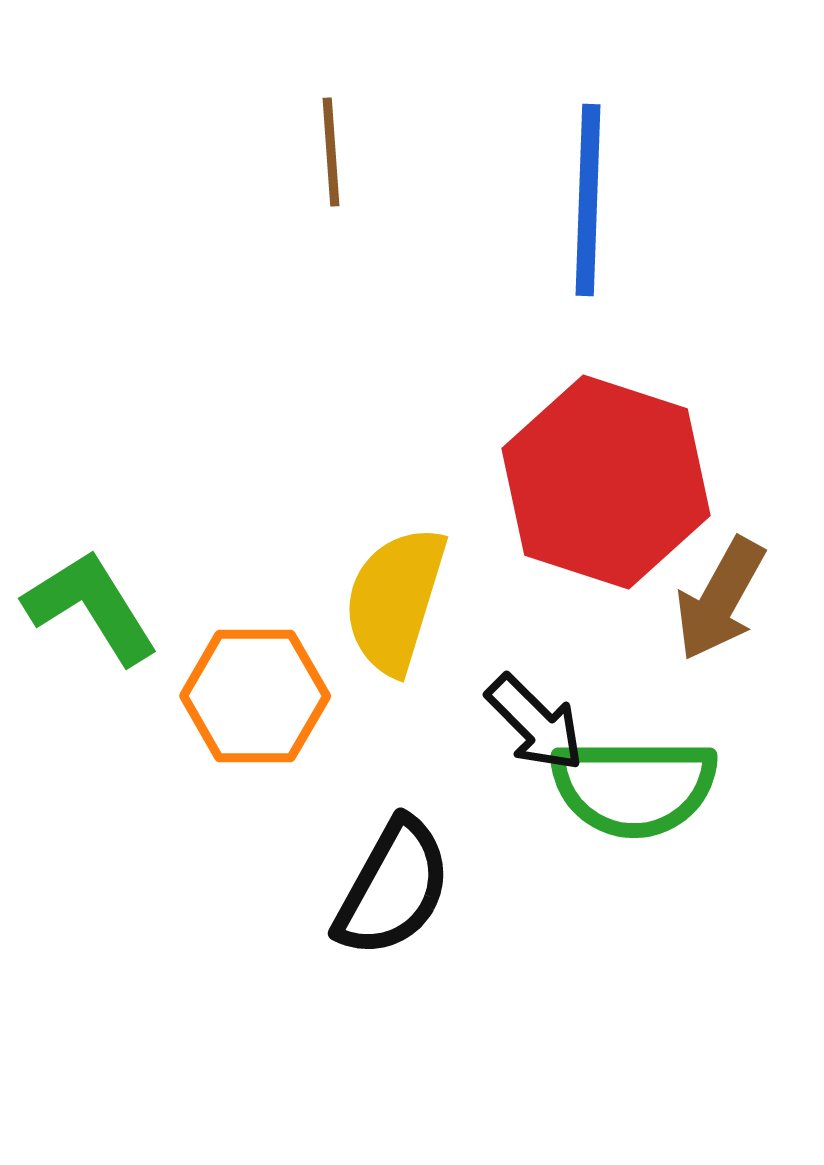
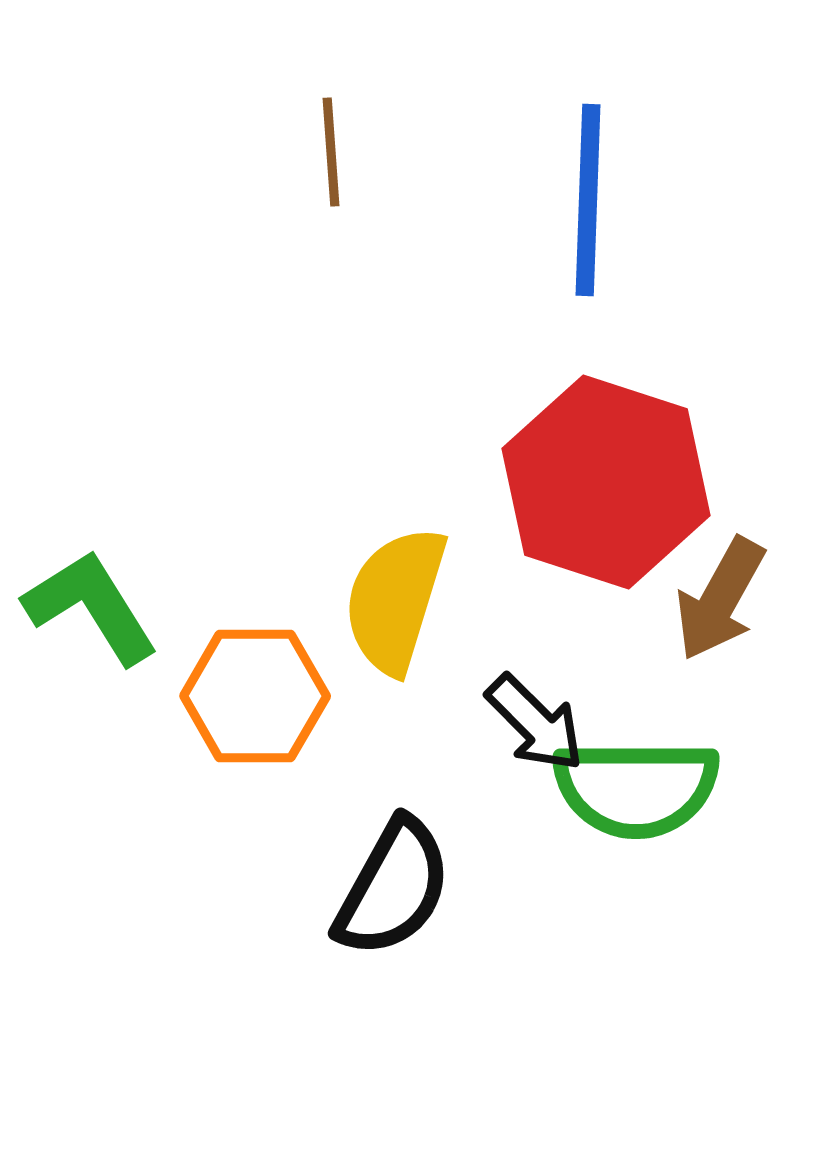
green semicircle: moved 2 px right, 1 px down
